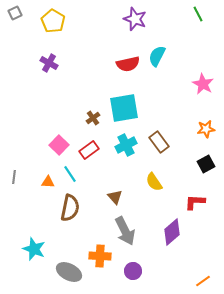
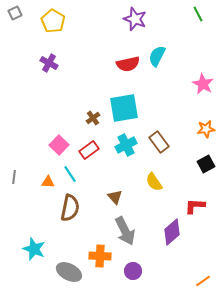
red L-shape: moved 4 px down
